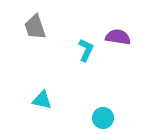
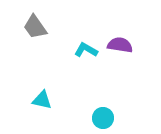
gray trapezoid: rotated 16 degrees counterclockwise
purple semicircle: moved 2 px right, 8 px down
cyan L-shape: rotated 85 degrees counterclockwise
